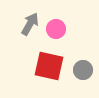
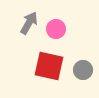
gray arrow: moved 1 px left, 1 px up
